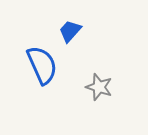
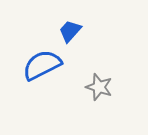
blue semicircle: rotated 93 degrees counterclockwise
